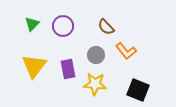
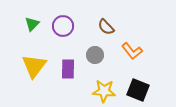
orange L-shape: moved 6 px right
gray circle: moved 1 px left
purple rectangle: rotated 12 degrees clockwise
yellow star: moved 9 px right, 7 px down
